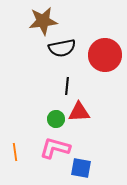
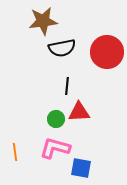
red circle: moved 2 px right, 3 px up
